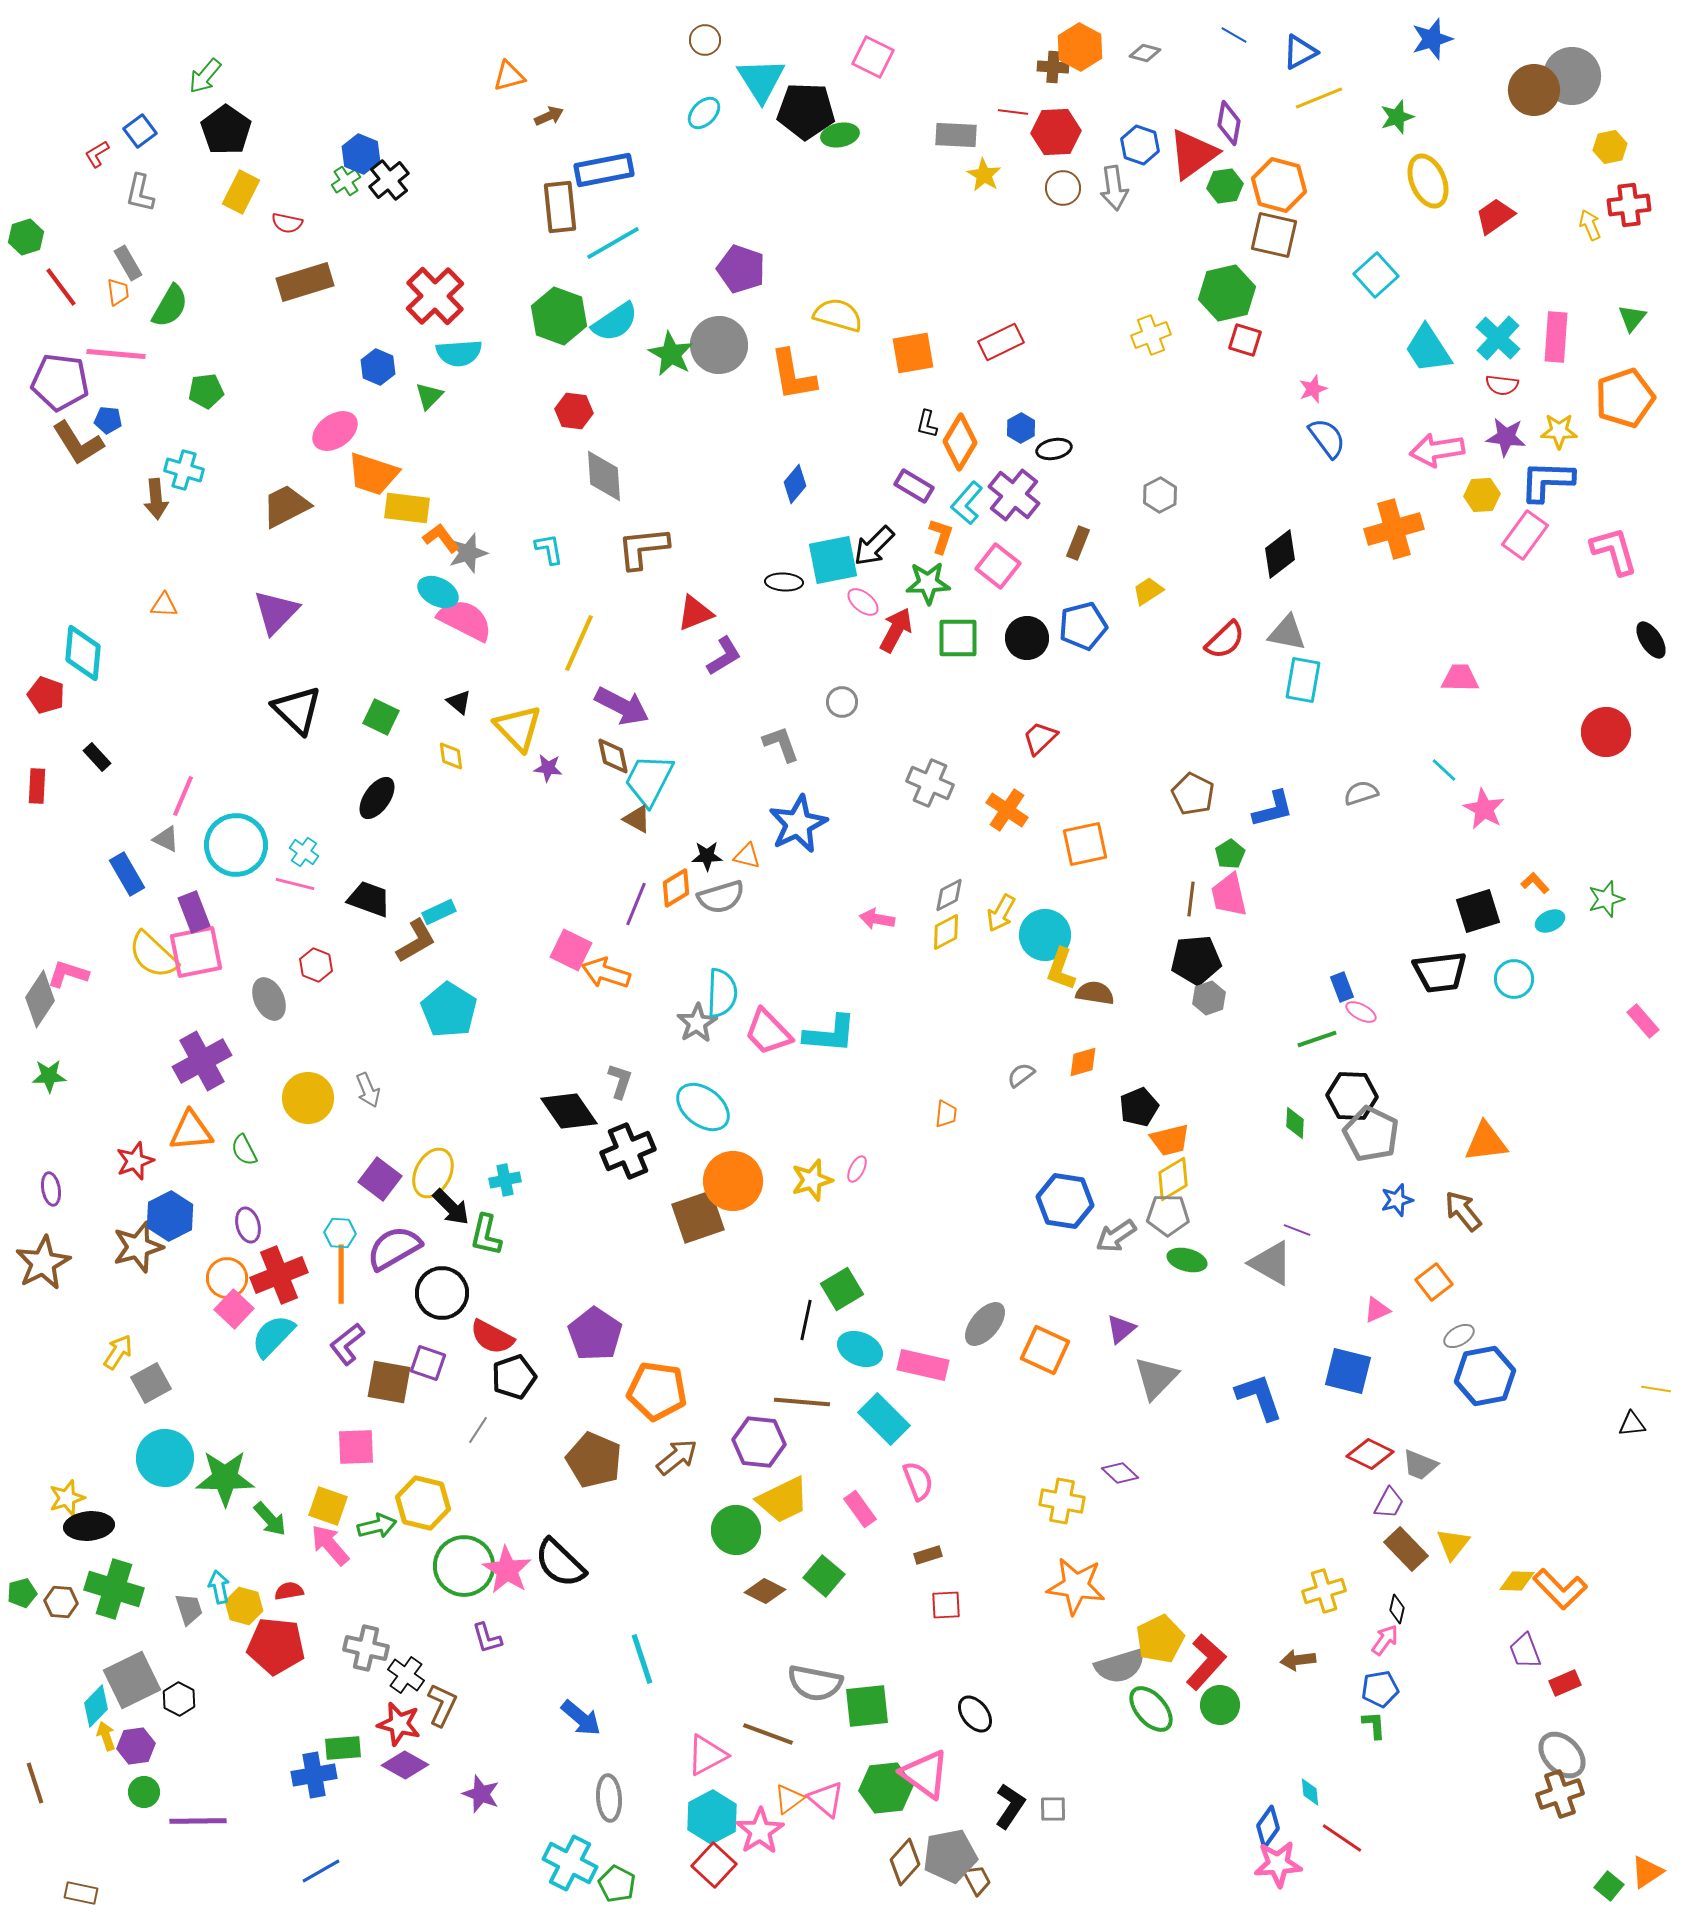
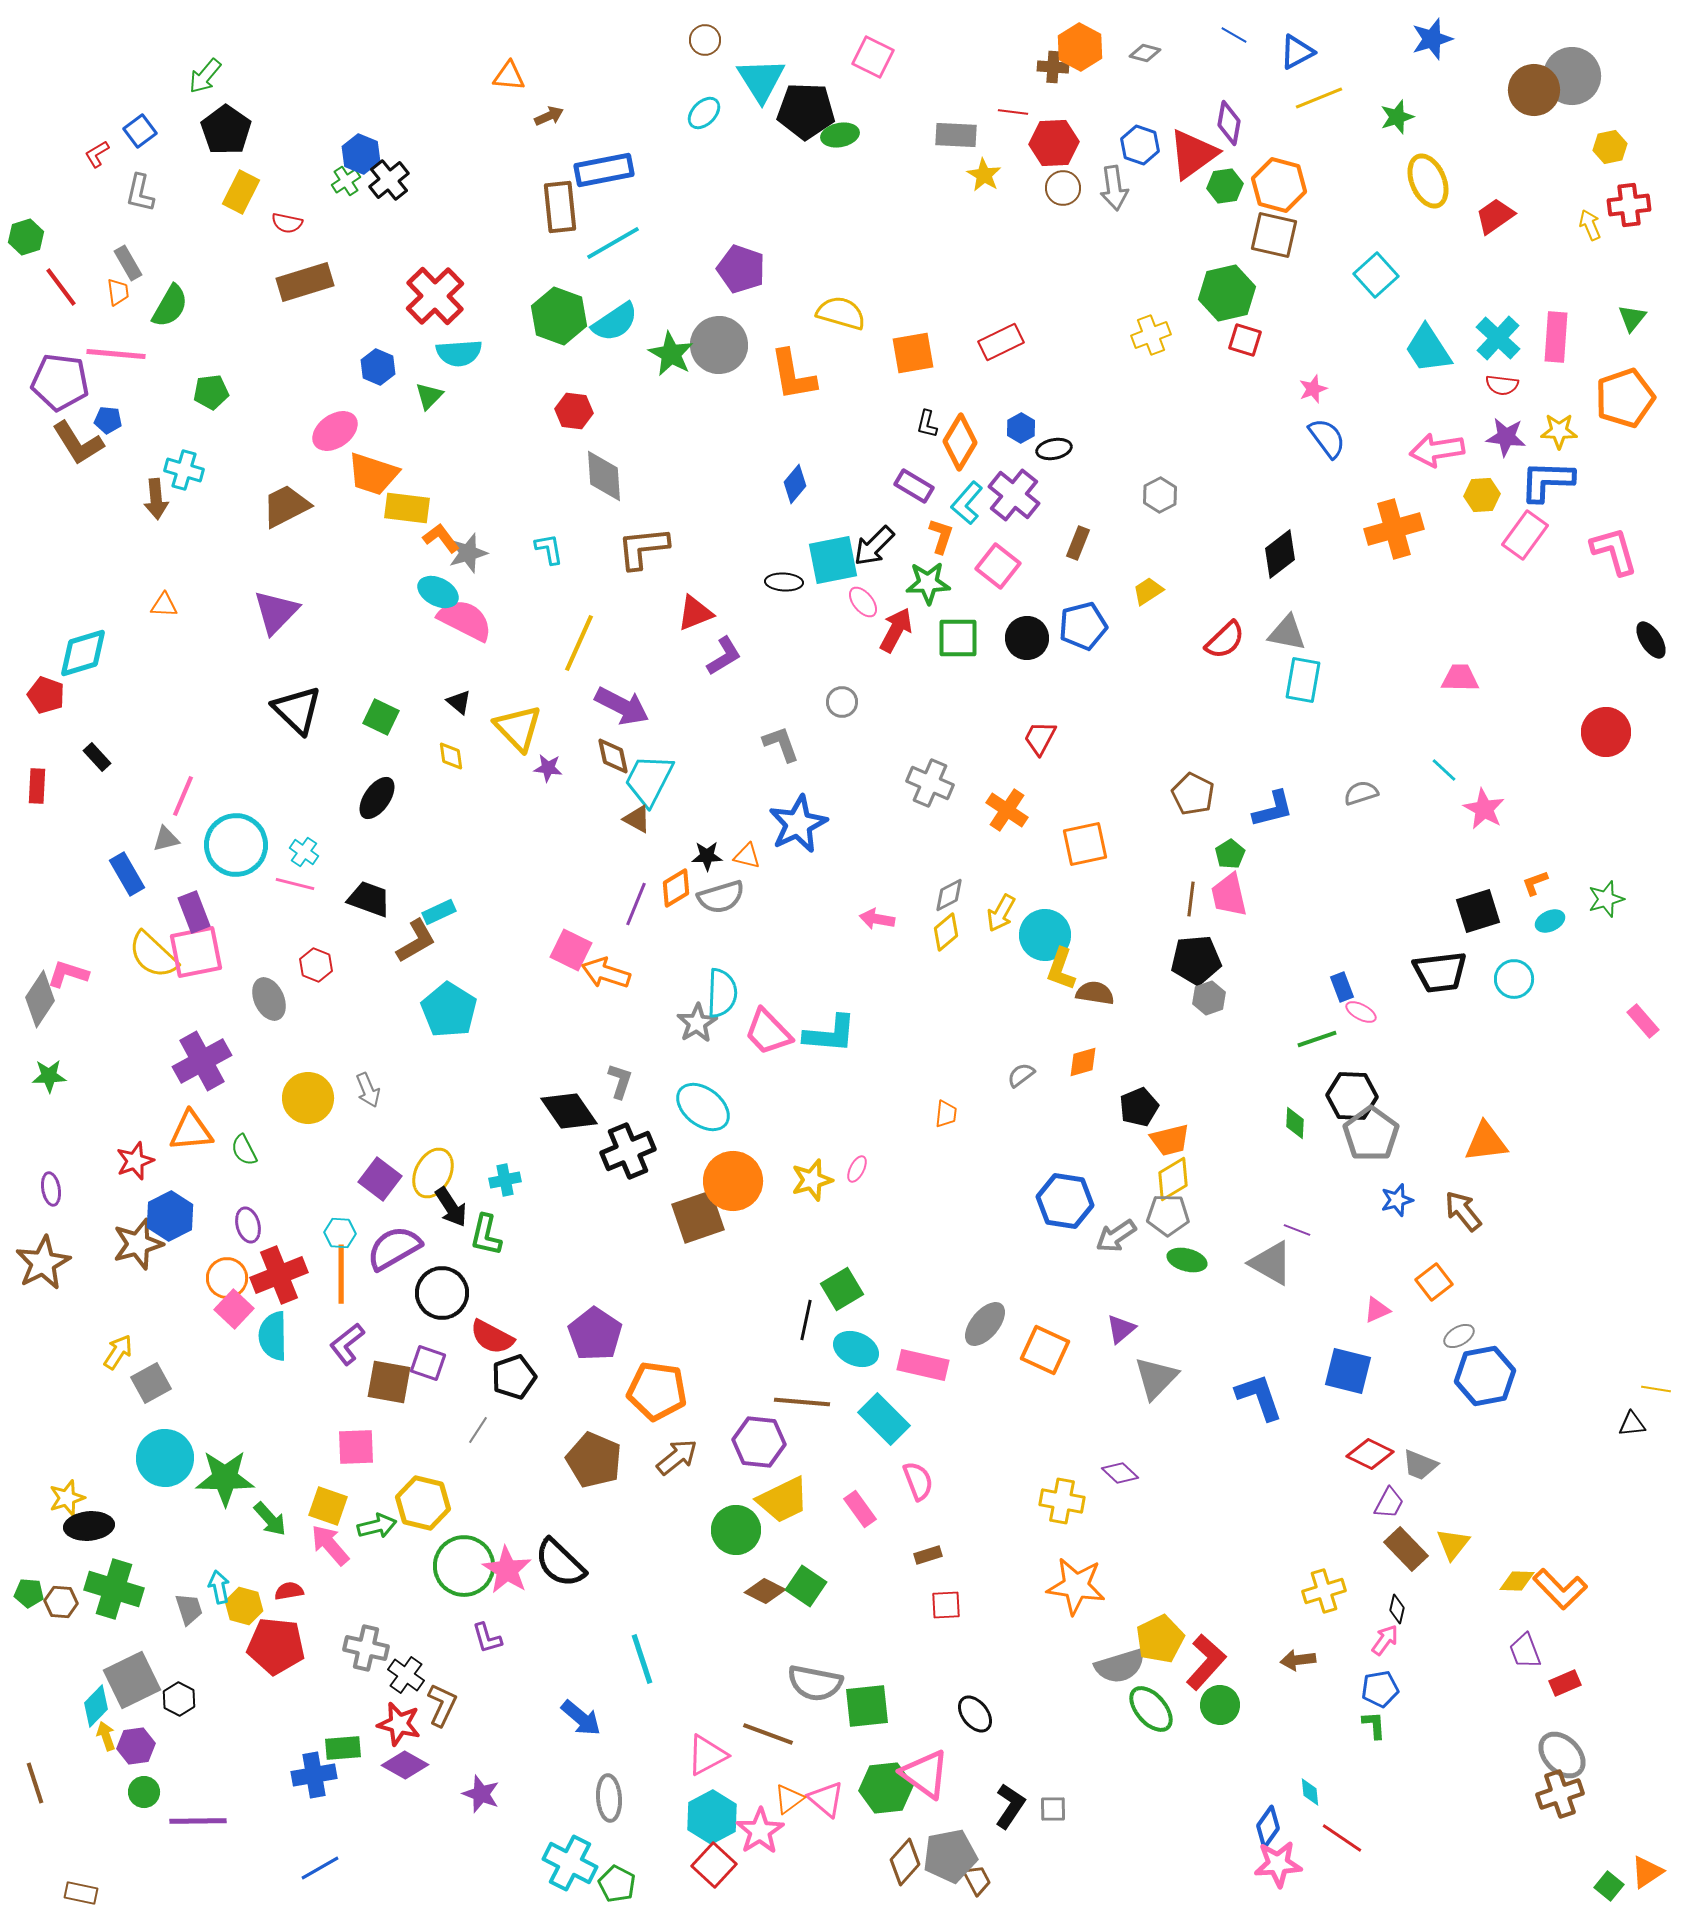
blue triangle at (1300, 52): moved 3 px left
orange triangle at (509, 76): rotated 20 degrees clockwise
red hexagon at (1056, 132): moved 2 px left, 11 px down
yellow semicircle at (838, 315): moved 3 px right, 2 px up
green pentagon at (206, 391): moved 5 px right, 1 px down
pink ellipse at (863, 602): rotated 12 degrees clockwise
cyan diamond at (83, 653): rotated 68 degrees clockwise
red trapezoid at (1040, 738): rotated 18 degrees counterclockwise
gray triangle at (166, 839): rotated 40 degrees counterclockwise
orange L-shape at (1535, 883): rotated 68 degrees counterclockwise
yellow diamond at (946, 932): rotated 12 degrees counterclockwise
gray pentagon at (1371, 1134): rotated 10 degrees clockwise
black arrow at (451, 1207): rotated 12 degrees clockwise
brown star at (138, 1247): moved 3 px up
cyan semicircle at (273, 1336): rotated 45 degrees counterclockwise
cyan ellipse at (860, 1349): moved 4 px left
green square at (824, 1576): moved 18 px left, 10 px down; rotated 6 degrees counterclockwise
green pentagon at (22, 1593): moved 7 px right; rotated 20 degrees clockwise
blue line at (321, 1871): moved 1 px left, 3 px up
